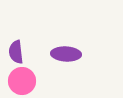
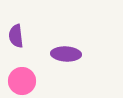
purple semicircle: moved 16 px up
